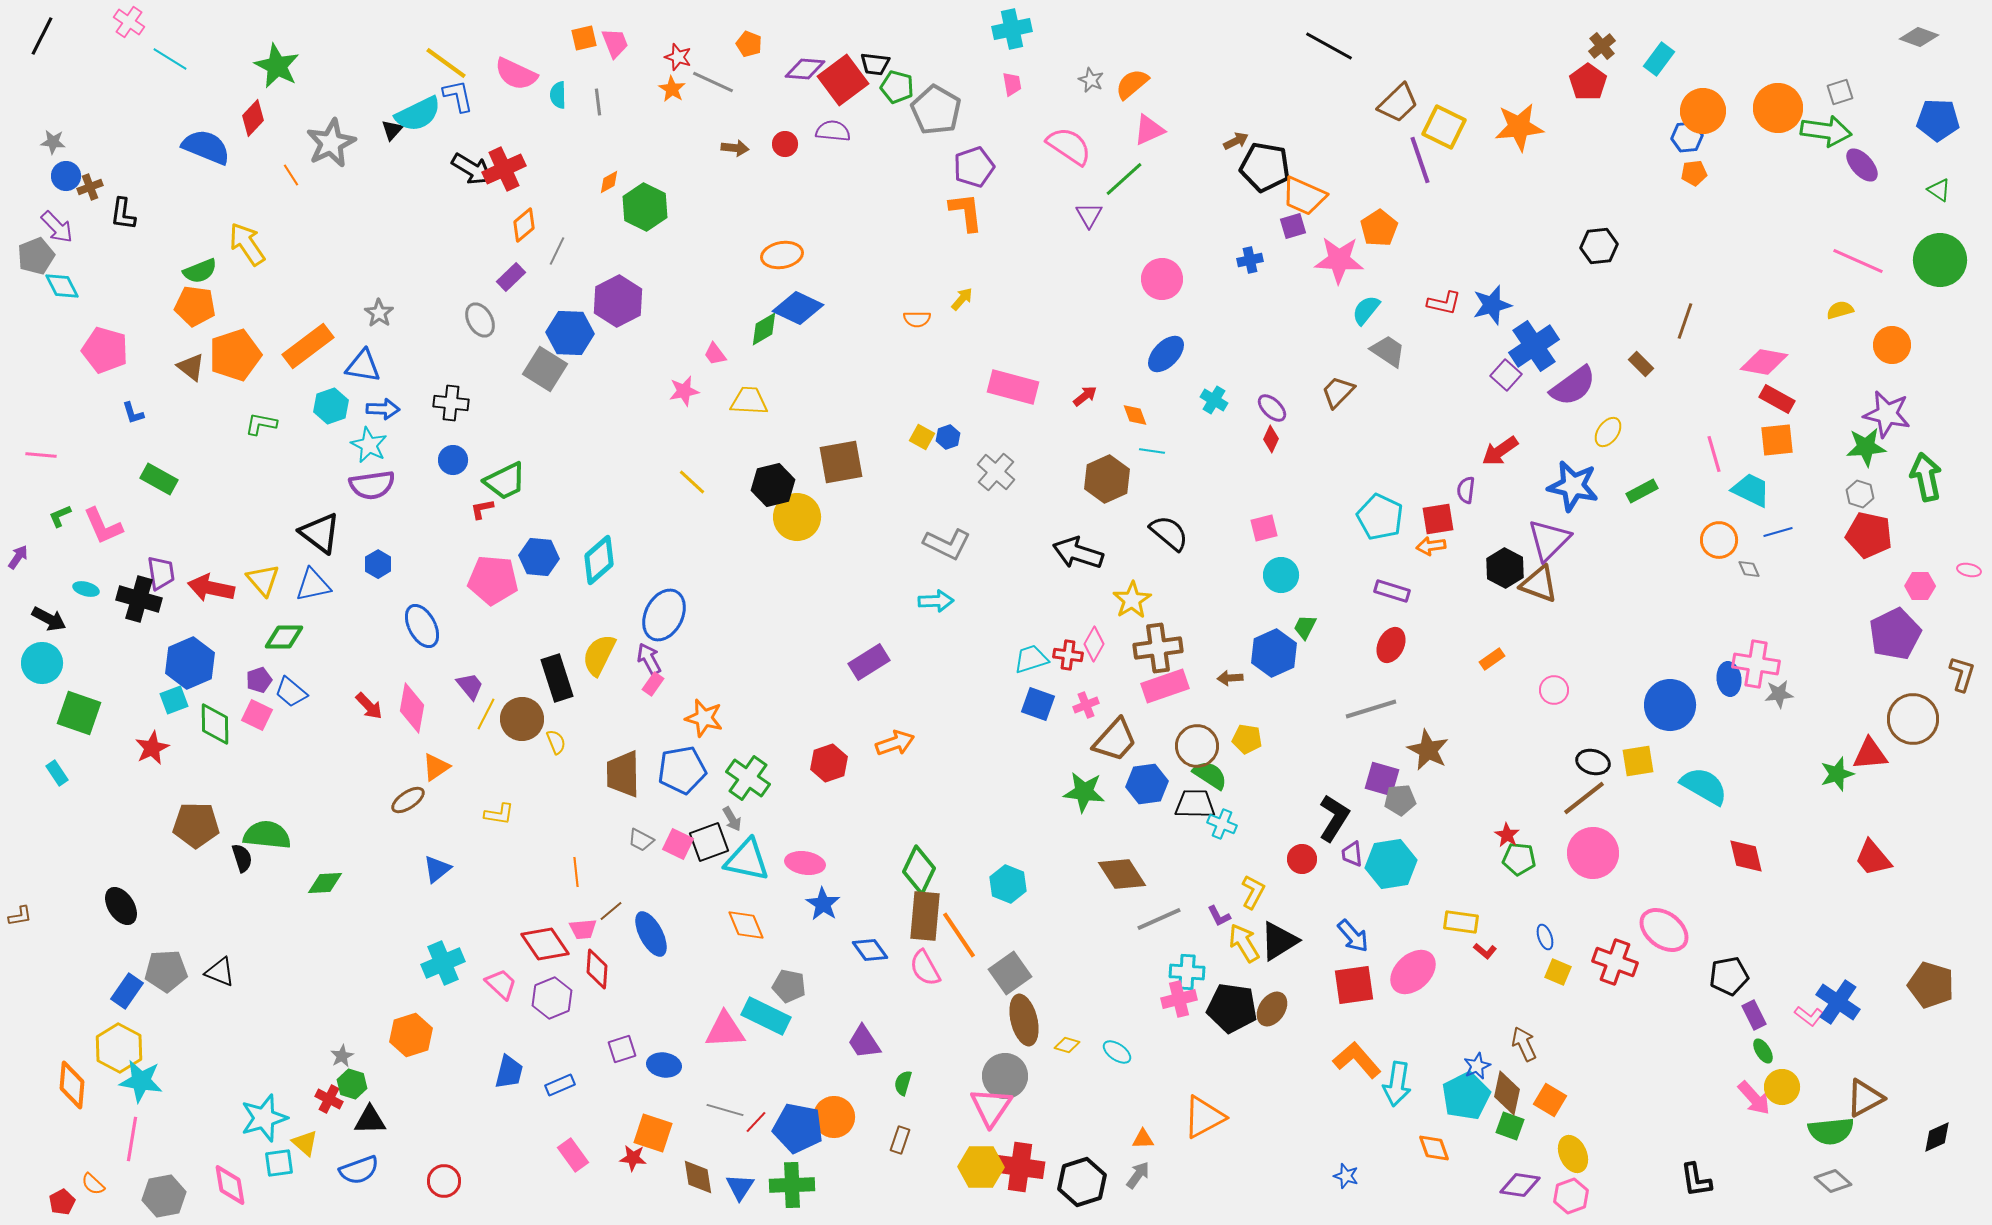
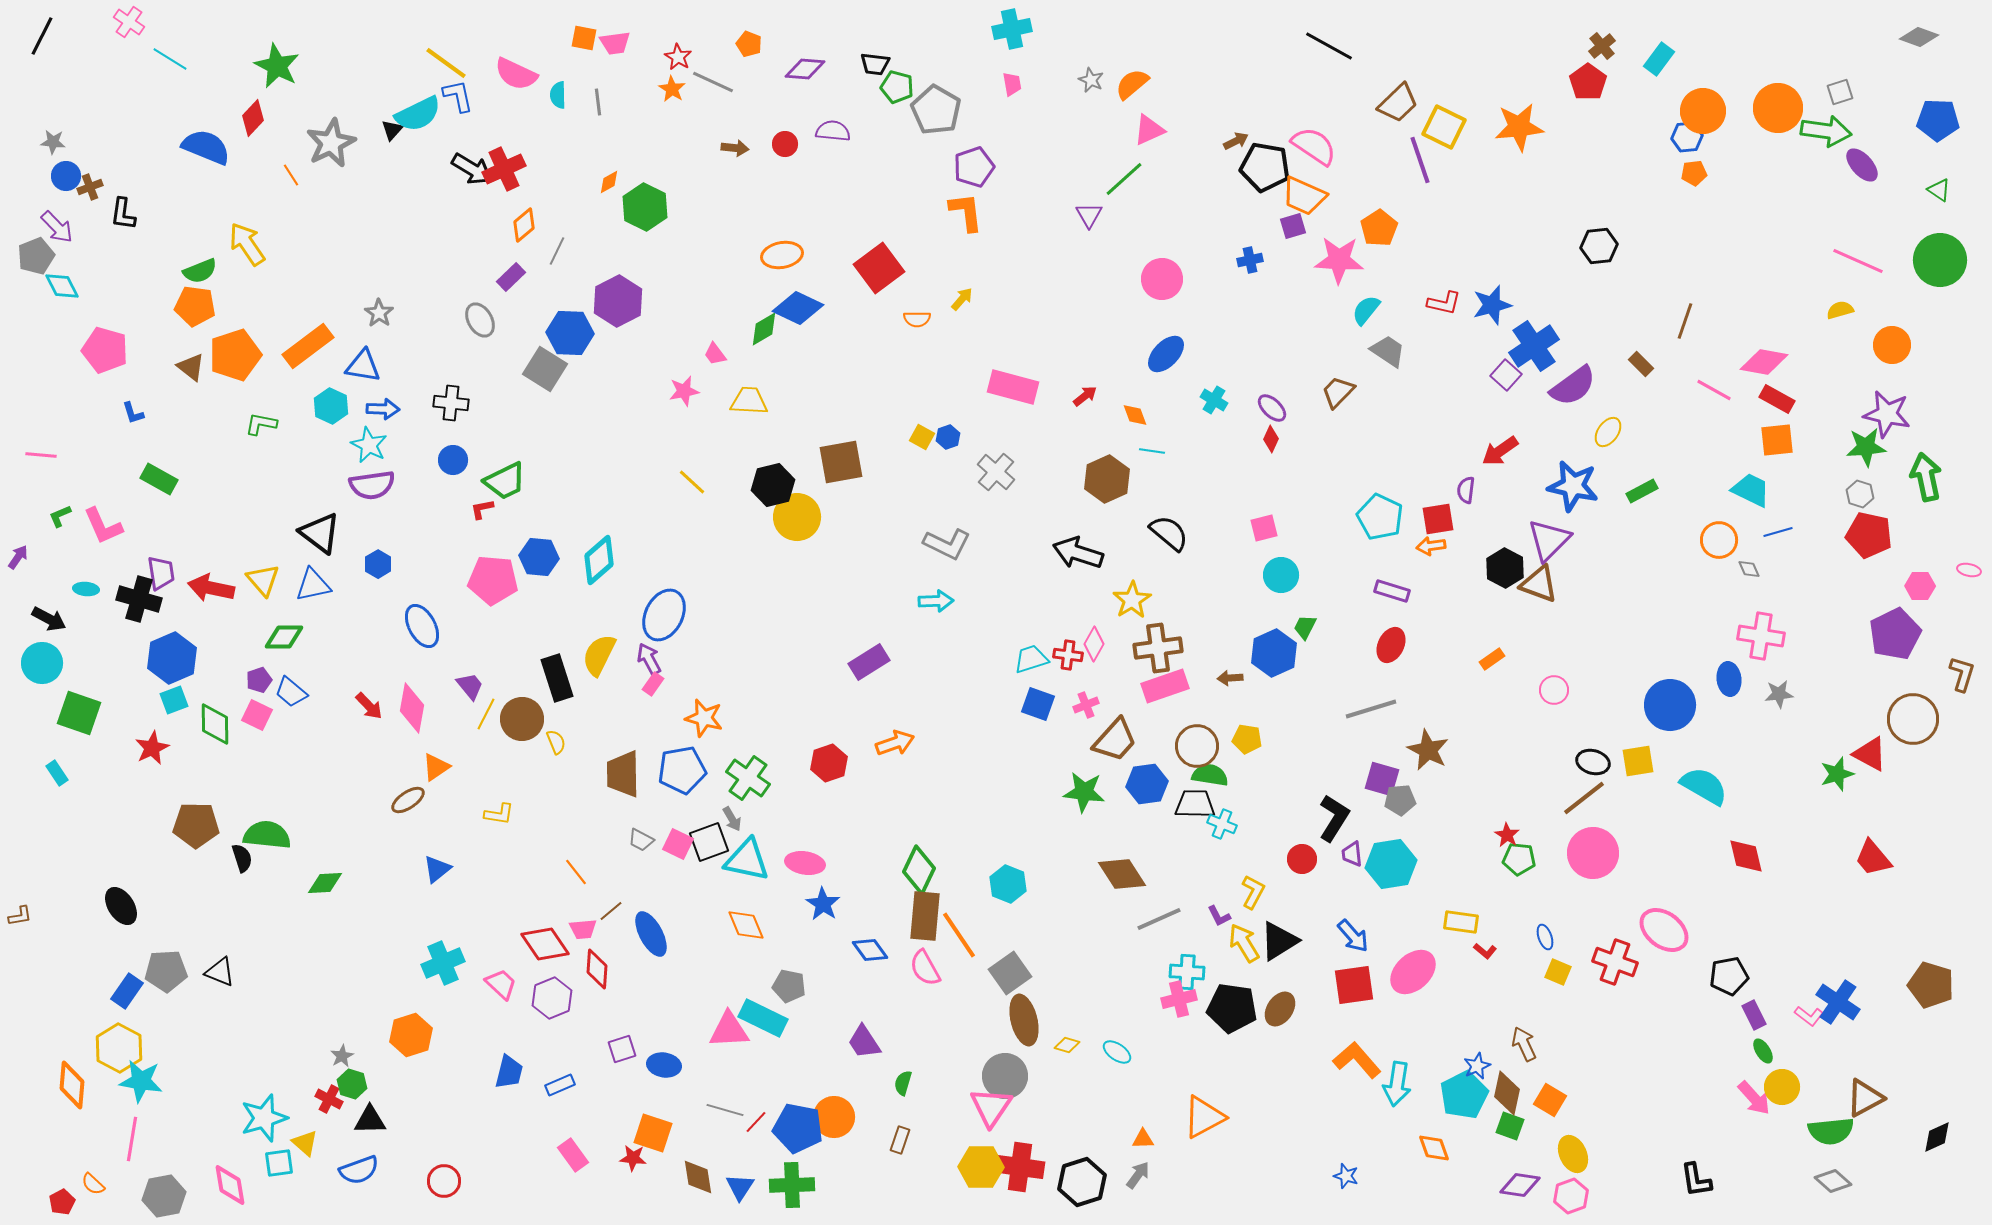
orange square at (584, 38): rotated 24 degrees clockwise
pink trapezoid at (615, 43): rotated 104 degrees clockwise
red star at (678, 57): rotated 12 degrees clockwise
red square at (843, 80): moved 36 px right, 188 px down
pink semicircle at (1069, 146): moved 245 px right
cyan hexagon at (331, 406): rotated 16 degrees counterclockwise
pink line at (1714, 454): moved 64 px up; rotated 45 degrees counterclockwise
cyan ellipse at (86, 589): rotated 10 degrees counterclockwise
blue hexagon at (190, 663): moved 18 px left, 5 px up
pink cross at (1756, 664): moved 5 px right, 28 px up
red triangle at (1870, 754): rotated 33 degrees clockwise
green semicircle at (1210, 775): rotated 24 degrees counterclockwise
orange line at (576, 872): rotated 32 degrees counterclockwise
brown ellipse at (1272, 1009): moved 8 px right
cyan rectangle at (766, 1016): moved 3 px left, 2 px down
pink triangle at (725, 1030): moved 4 px right
cyan pentagon at (1466, 1096): moved 2 px left, 1 px up
